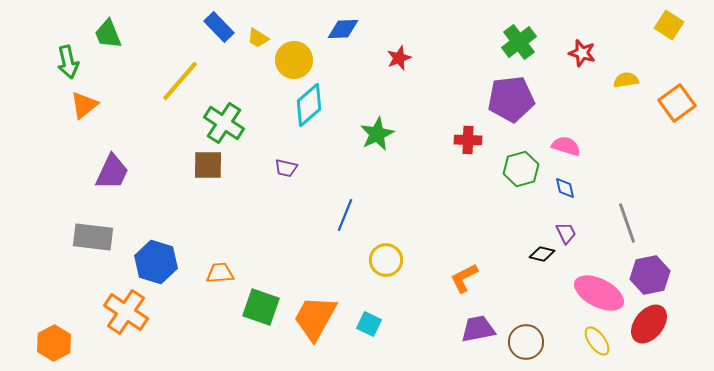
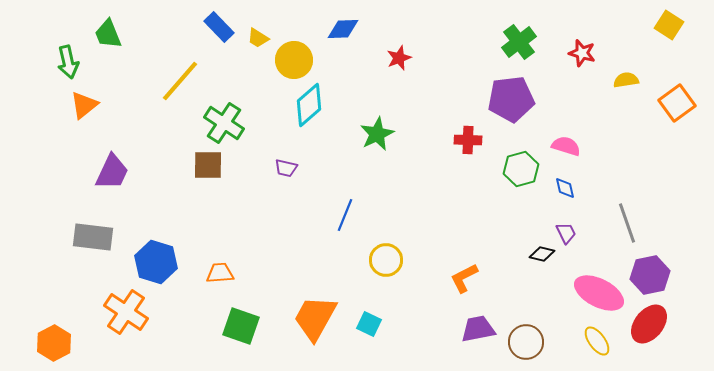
green square at (261, 307): moved 20 px left, 19 px down
